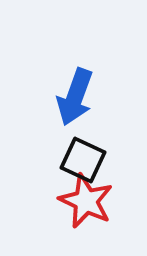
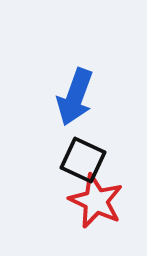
red star: moved 10 px right
